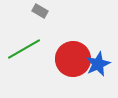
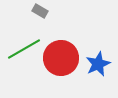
red circle: moved 12 px left, 1 px up
